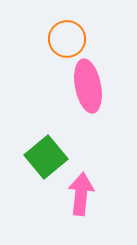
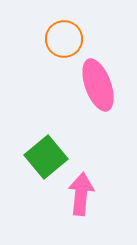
orange circle: moved 3 px left
pink ellipse: moved 10 px right, 1 px up; rotated 9 degrees counterclockwise
